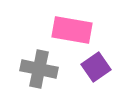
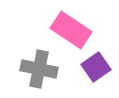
pink rectangle: moved 1 px left; rotated 24 degrees clockwise
